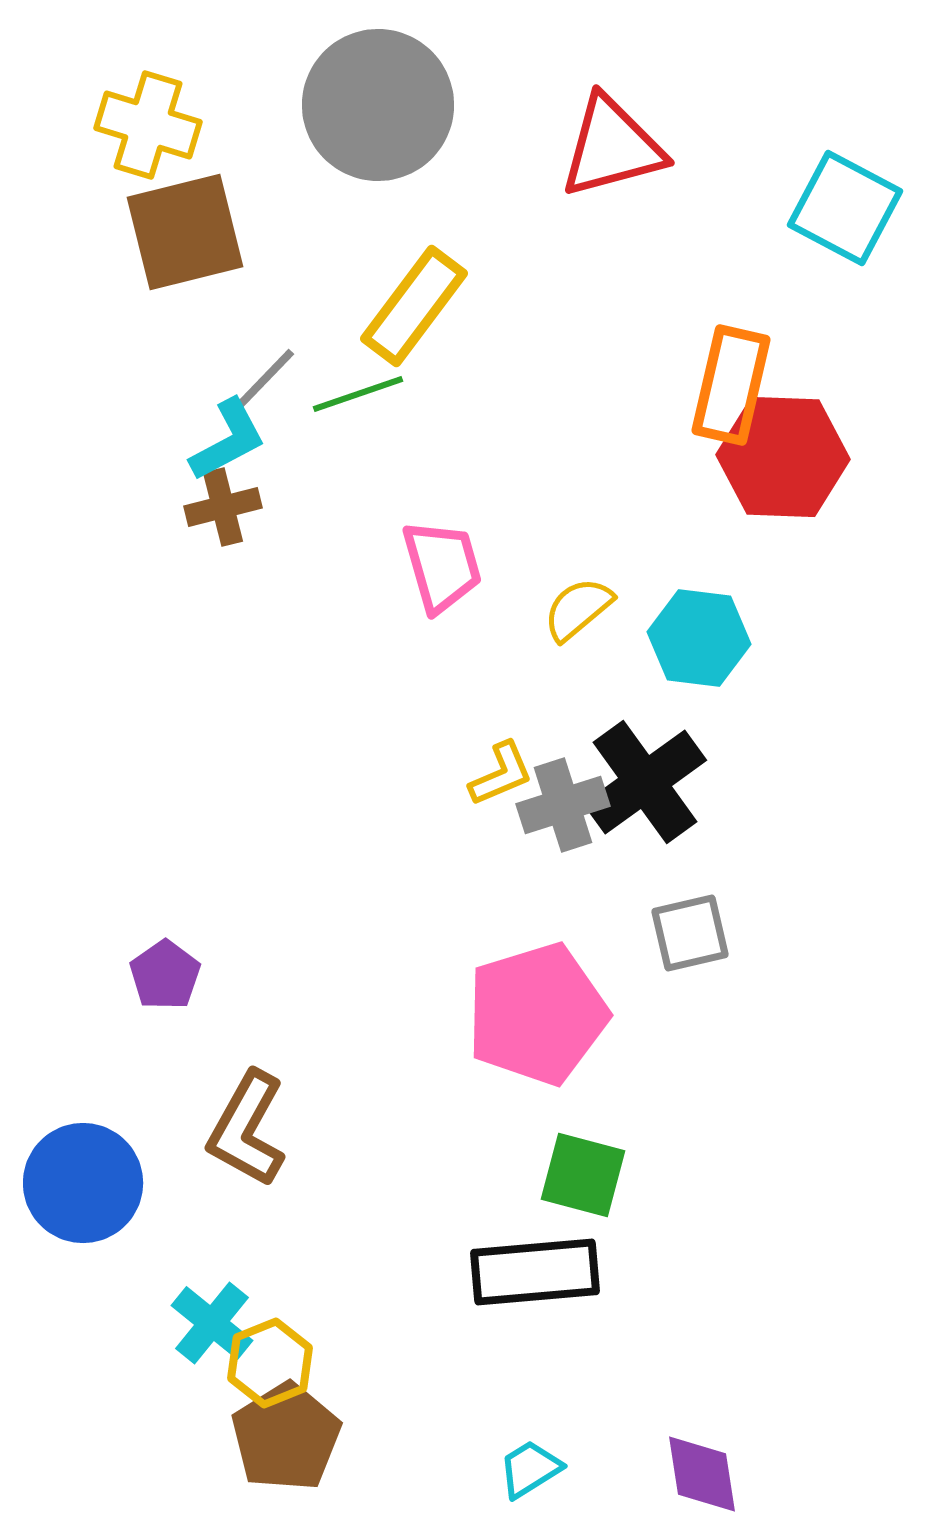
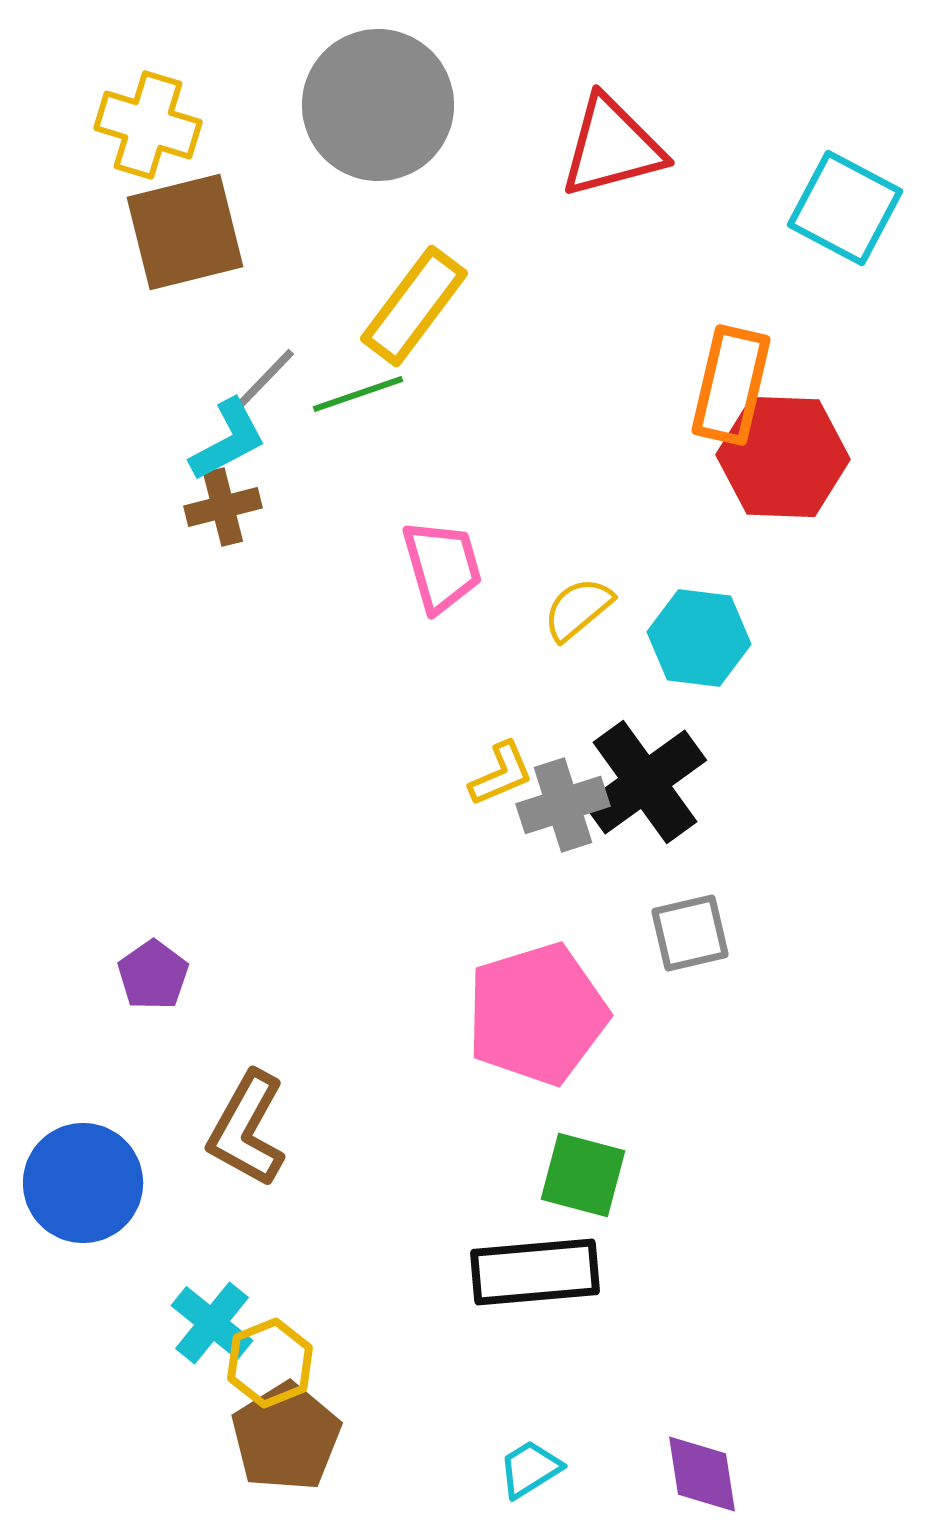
purple pentagon: moved 12 px left
